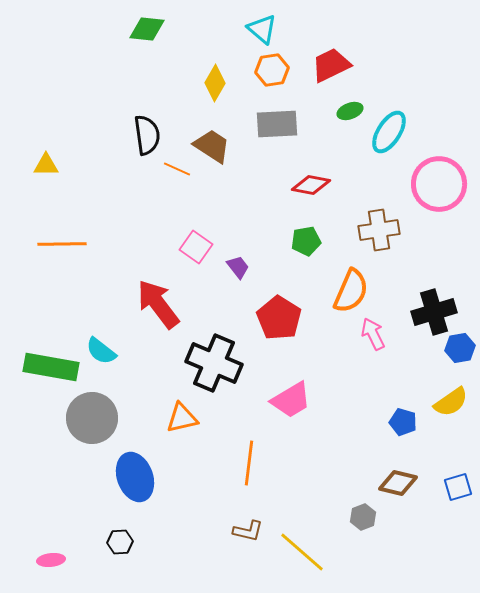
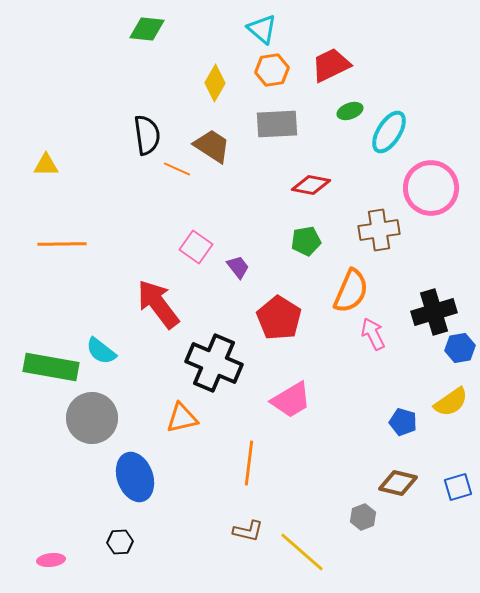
pink circle at (439, 184): moved 8 px left, 4 px down
